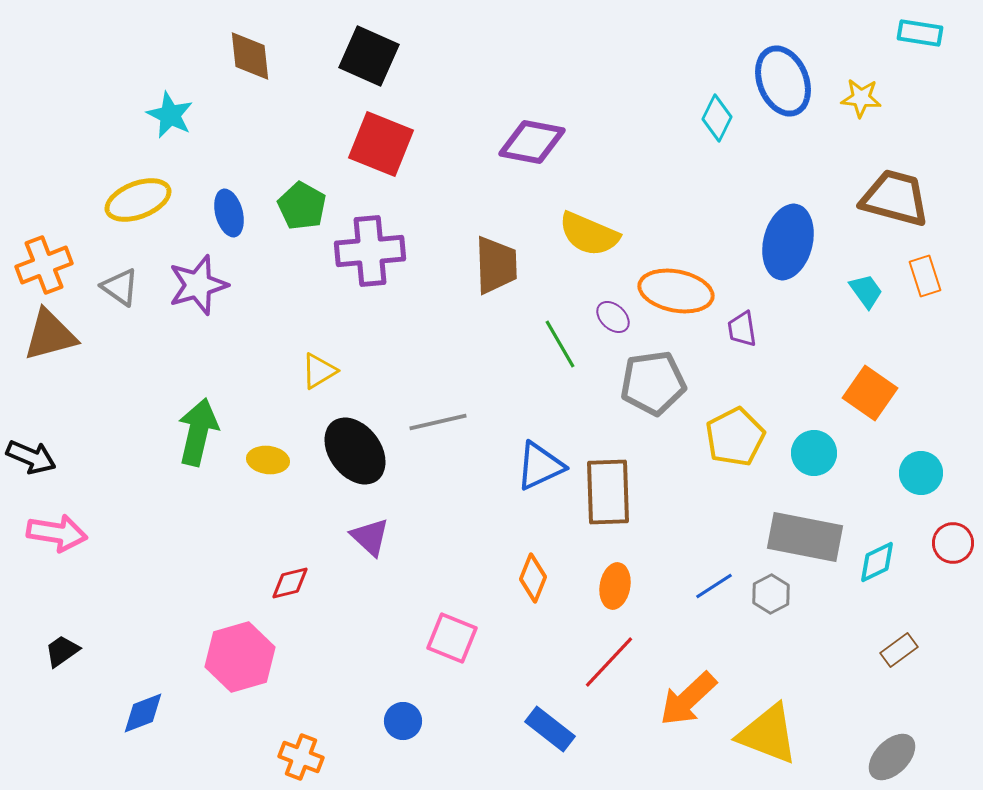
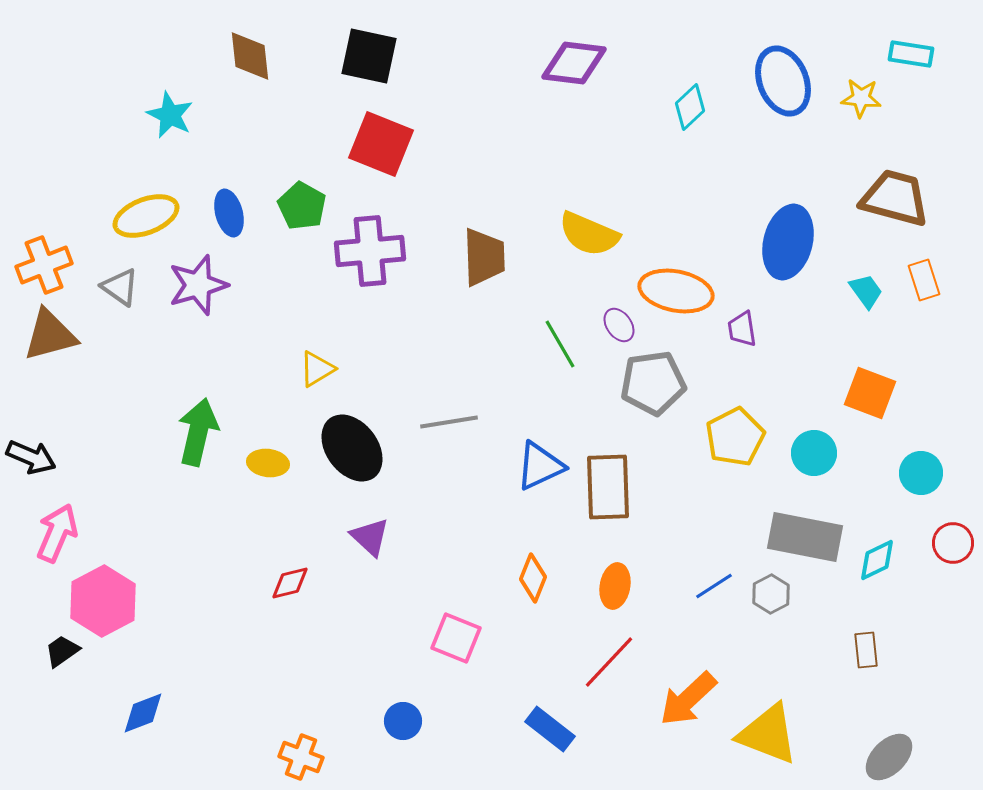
cyan rectangle at (920, 33): moved 9 px left, 21 px down
black square at (369, 56): rotated 12 degrees counterclockwise
cyan diamond at (717, 118): moved 27 px left, 11 px up; rotated 21 degrees clockwise
purple diamond at (532, 142): moved 42 px right, 79 px up; rotated 4 degrees counterclockwise
yellow ellipse at (138, 200): moved 8 px right, 16 px down
brown trapezoid at (496, 265): moved 12 px left, 8 px up
orange rectangle at (925, 276): moved 1 px left, 4 px down
purple ellipse at (613, 317): moved 6 px right, 8 px down; rotated 12 degrees clockwise
yellow triangle at (319, 371): moved 2 px left, 2 px up
orange square at (870, 393): rotated 14 degrees counterclockwise
gray line at (438, 422): moved 11 px right; rotated 4 degrees clockwise
black ellipse at (355, 451): moved 3 px left, 3 px up
yellow ellipse at (268, 460): moved 3 px down
brown rectangle at (608, 492): moved 5 px up
pink arrow at (57, 533): rotated 76 degrees counterclockwise
cyan diamond at (877, 562): moved 2 px up
pink square at (452, 638): moved 4 px right
brown rectangle at (899, 650): moved 33 px left; rotated 60 degrees counterclockwise
pink hexagon at (240, 657): moved 137 px left, 56 px up; rotated 12 degrees counterclockwise
gray ellipse at (892, 757): moved 3 px left
